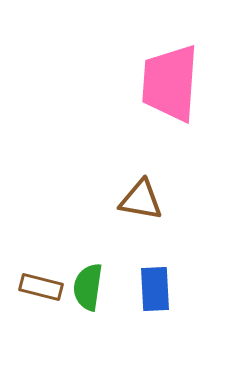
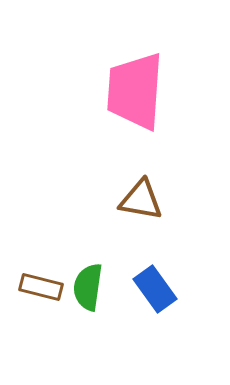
pink trapezoid: moved 35 px left, 8 px down
blue rectangle: rotated 33 degrees counterclockwise
